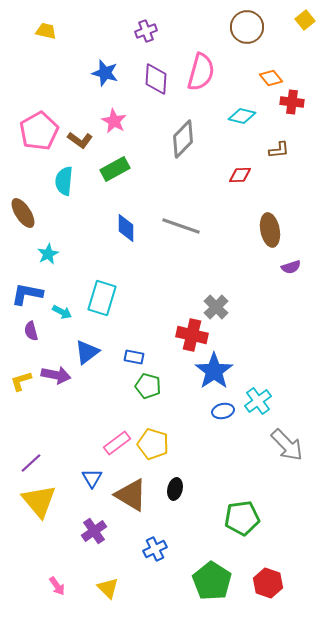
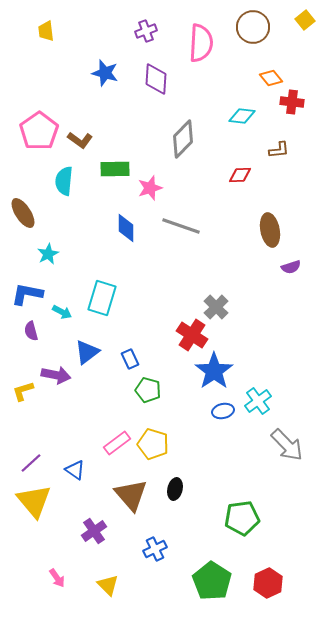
brown circle at (247, 27): moved 6 px right
yellow trapezoid at (46, 31): rotated 110 degrees counterclockwise
pink semicircle at (201, 72): moved 29 px up; rotated 12 degrees counterclockwise
cyan diamond at (242, 116): rotated 8 degrees counterclockwise
pink star at (114, 121): moved 36 px right, 67 px down; rotated 25 degrees clockwise
pink pentagon at (39, 131): rotated 6 degrees counterclockwise
green rectangle at (115, 169): rotated 28 degrees clockwise
red cross at (192, 335): rotated 20 degrees clockwise
blue rectangle at (134, 357): moved 4 px left, 2 px down; rotated 54 degrees clockwise
yellow L-shape at (21, 381): moved 2 px right, 10 px down
green pentagon at (148, 386): moved 4 px down
blue triangle at (92, 478): moved 17 px left, 8 px up; rotated 25 degrees counterclockwise
brown triangle at (131, 495): rotated 18 degrees clockwise
yellow triangle at (39, 501): moved 5 px left
red hexagon at (268, 583): rotated 16 degrees clockwise
pink arrow at (57, 586): moved 8 px up
yellow triangle at (108, 588): moved 3 px up
